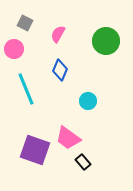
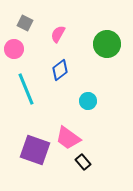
green circle: moved 1 px right, 3 px down
blue diamond: rotated 30 degrees clockwise
